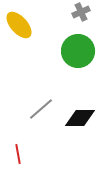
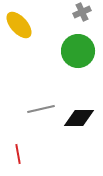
gray cross: moved 1 px right
gray line: rotated 28 degrees clockwise
black diamond: moved 1 px left
